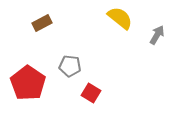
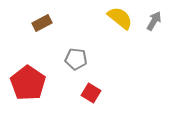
gray arrow: moved 3 px left, 14 px up
gray pentagon: moved 6 px right, 7 px up
